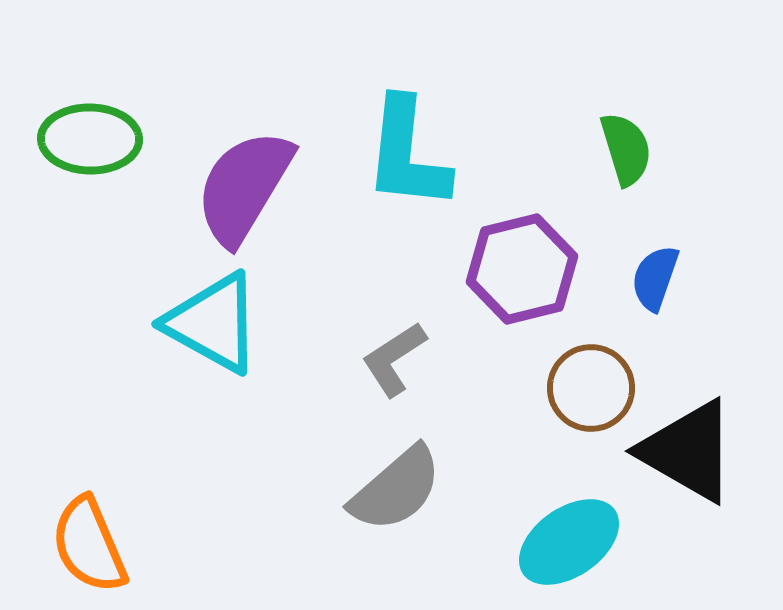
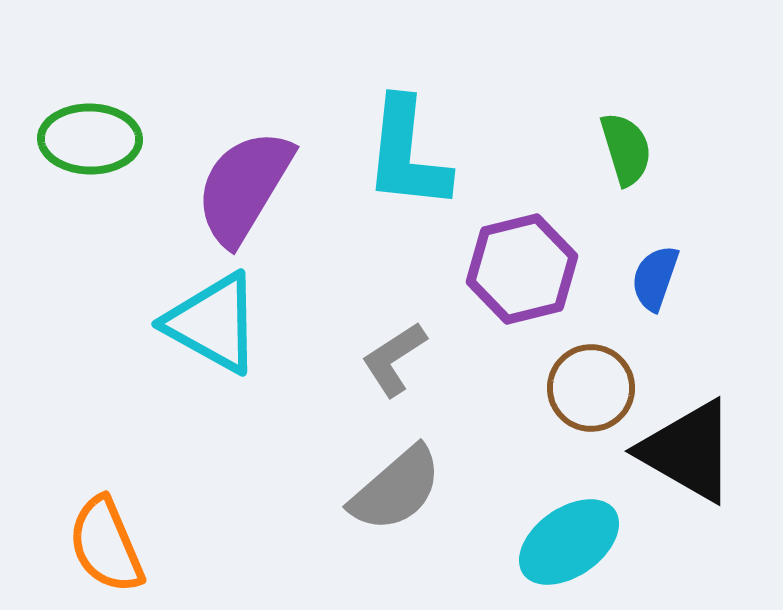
orange semicircle: moved 17 px right
